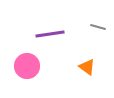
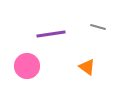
purple line: moved 1 px right
